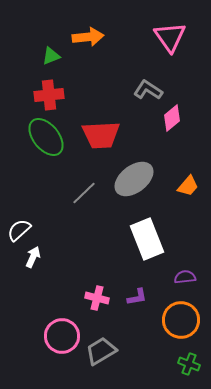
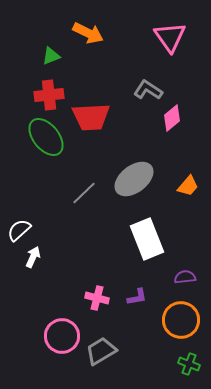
orange arrow: moved 4 px up; rotated 32 degrees clockwise
red trapezoid: moved 10 px left, 18 px up
